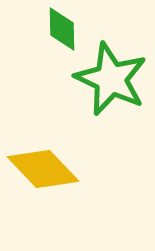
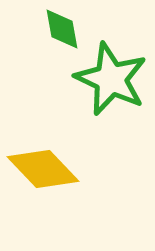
green diamond: rotated 9 degrees counterclockwise
